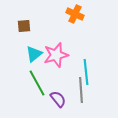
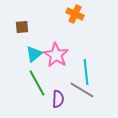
brown square: moved 2 px left, 1 px down
pink star: rotated 25 degrees counterclockwise
gray line: moved 1 px right; rotated 55 degrees counterclockwise
purple semicircle: rotated 42 degrees clockwise
